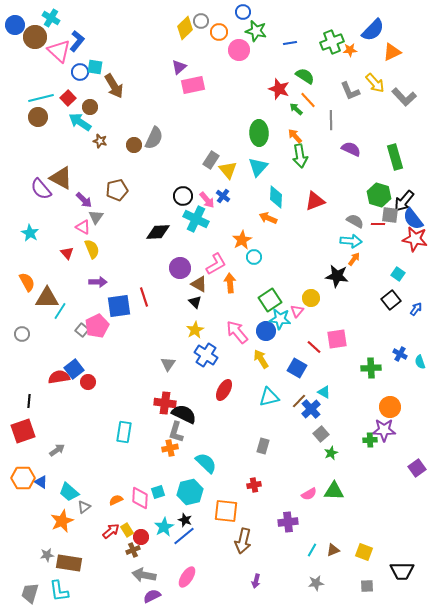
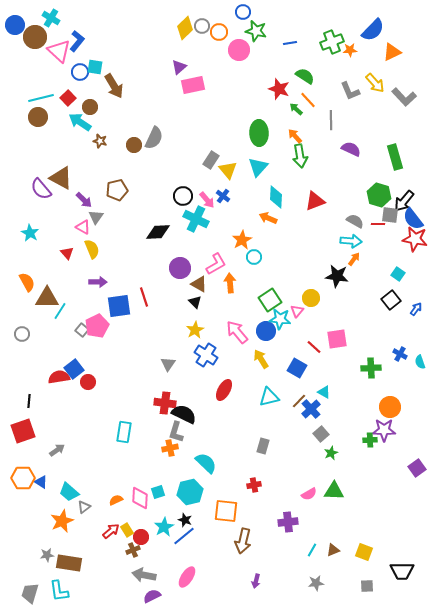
gray circle at (201, 21): moved 1 px right, 5 px down
